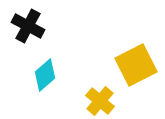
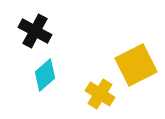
black cross: moved 7 px right, 5 px down
yellow cross: moved 7 px up; rotated 8 degrees counterclockwise
